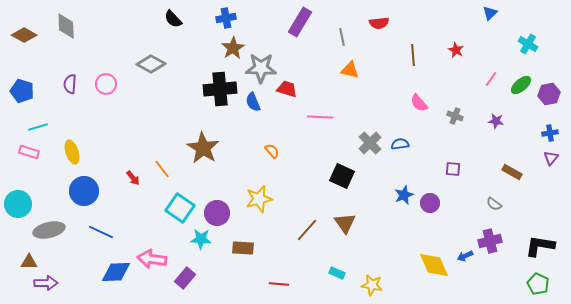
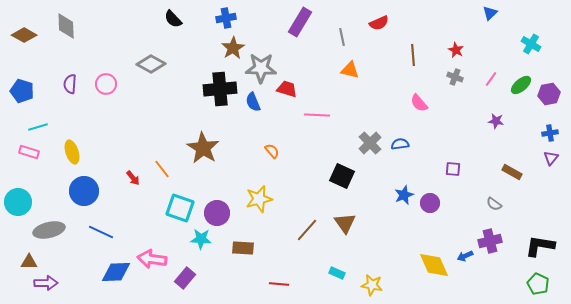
red semicircle at (379, 23): rotated 18 degrees counterclockwise
cyan cross at (528, 44): moved 3 px right
gray cross at (455, 116): moved 39 px up
pink line at (320, 117): moved 3 px left, 2 px up
cyan circle at (18, 204): moved 2 px up
cyan square at (180, 208): rotated 16 degrees counterclockwise
